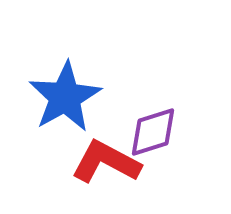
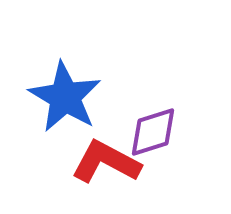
blue star: rotated 12 degrees counterclockwise
